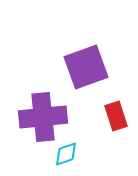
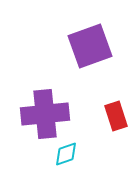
purple square: moved 4 px right, 21 px up
purple cross: moved 2 px right, 3 px up
